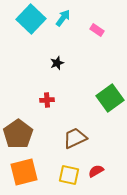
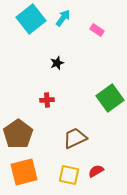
cyan square: rotated 8 degrees clockwise
